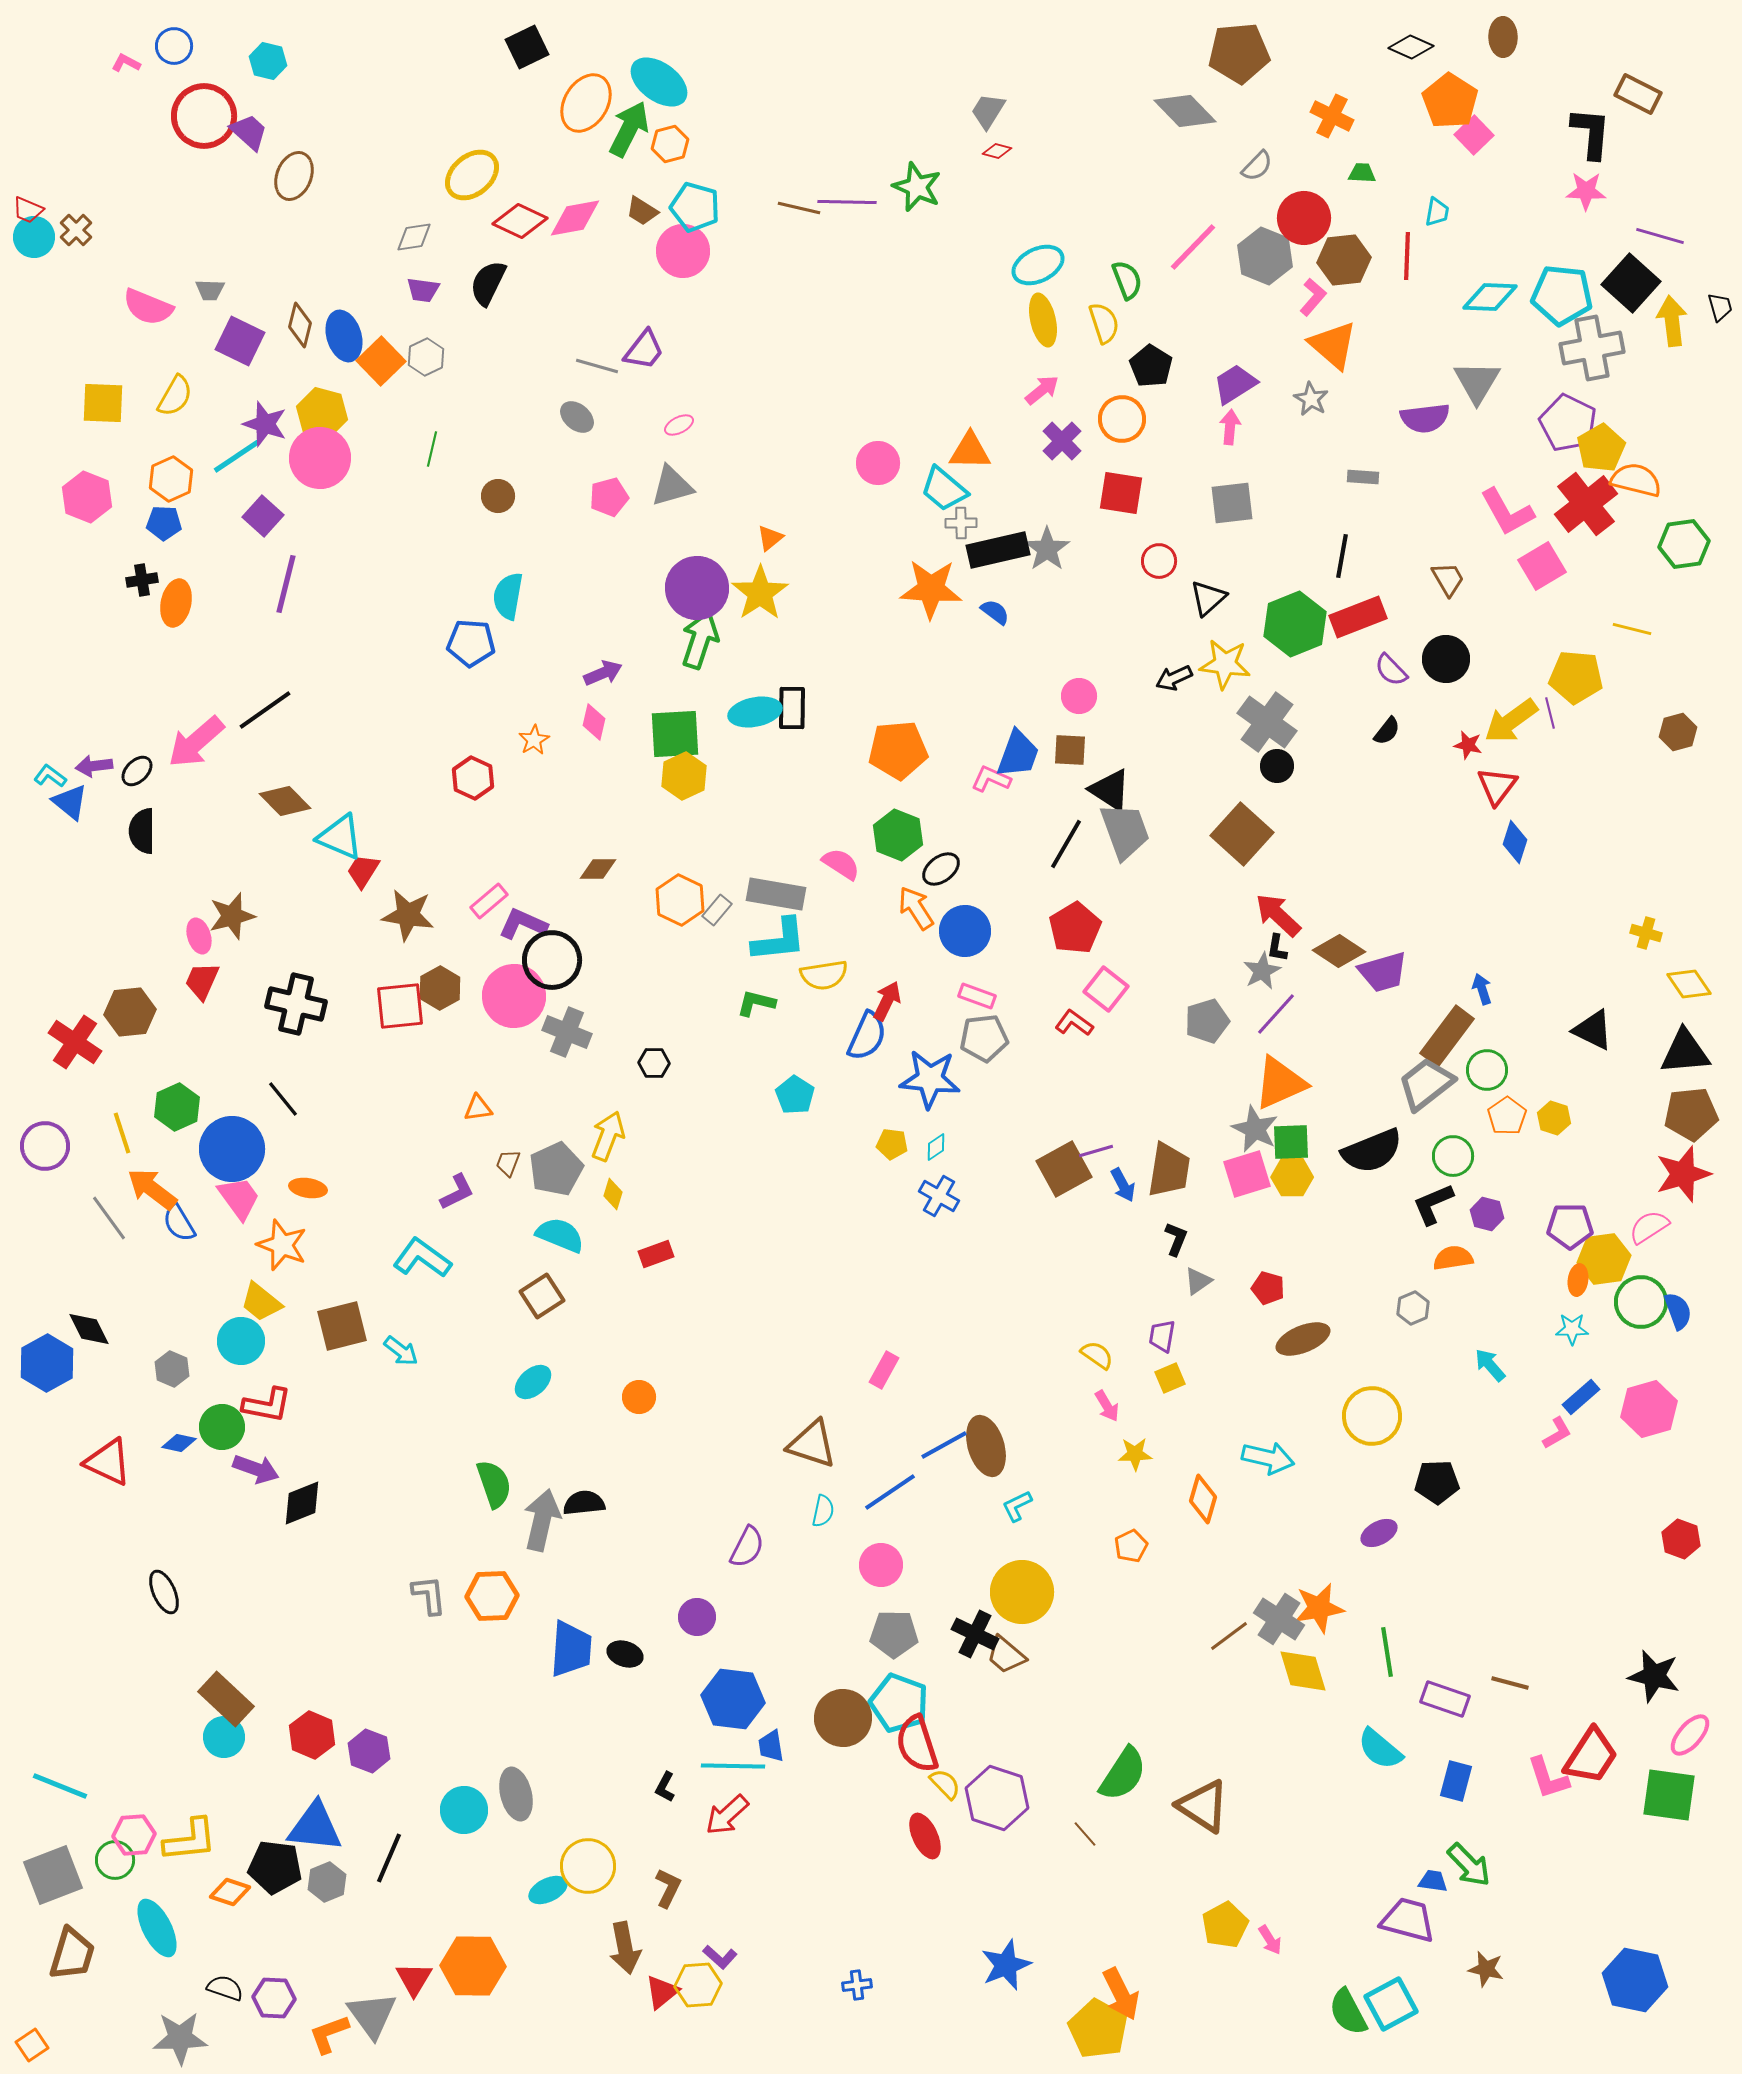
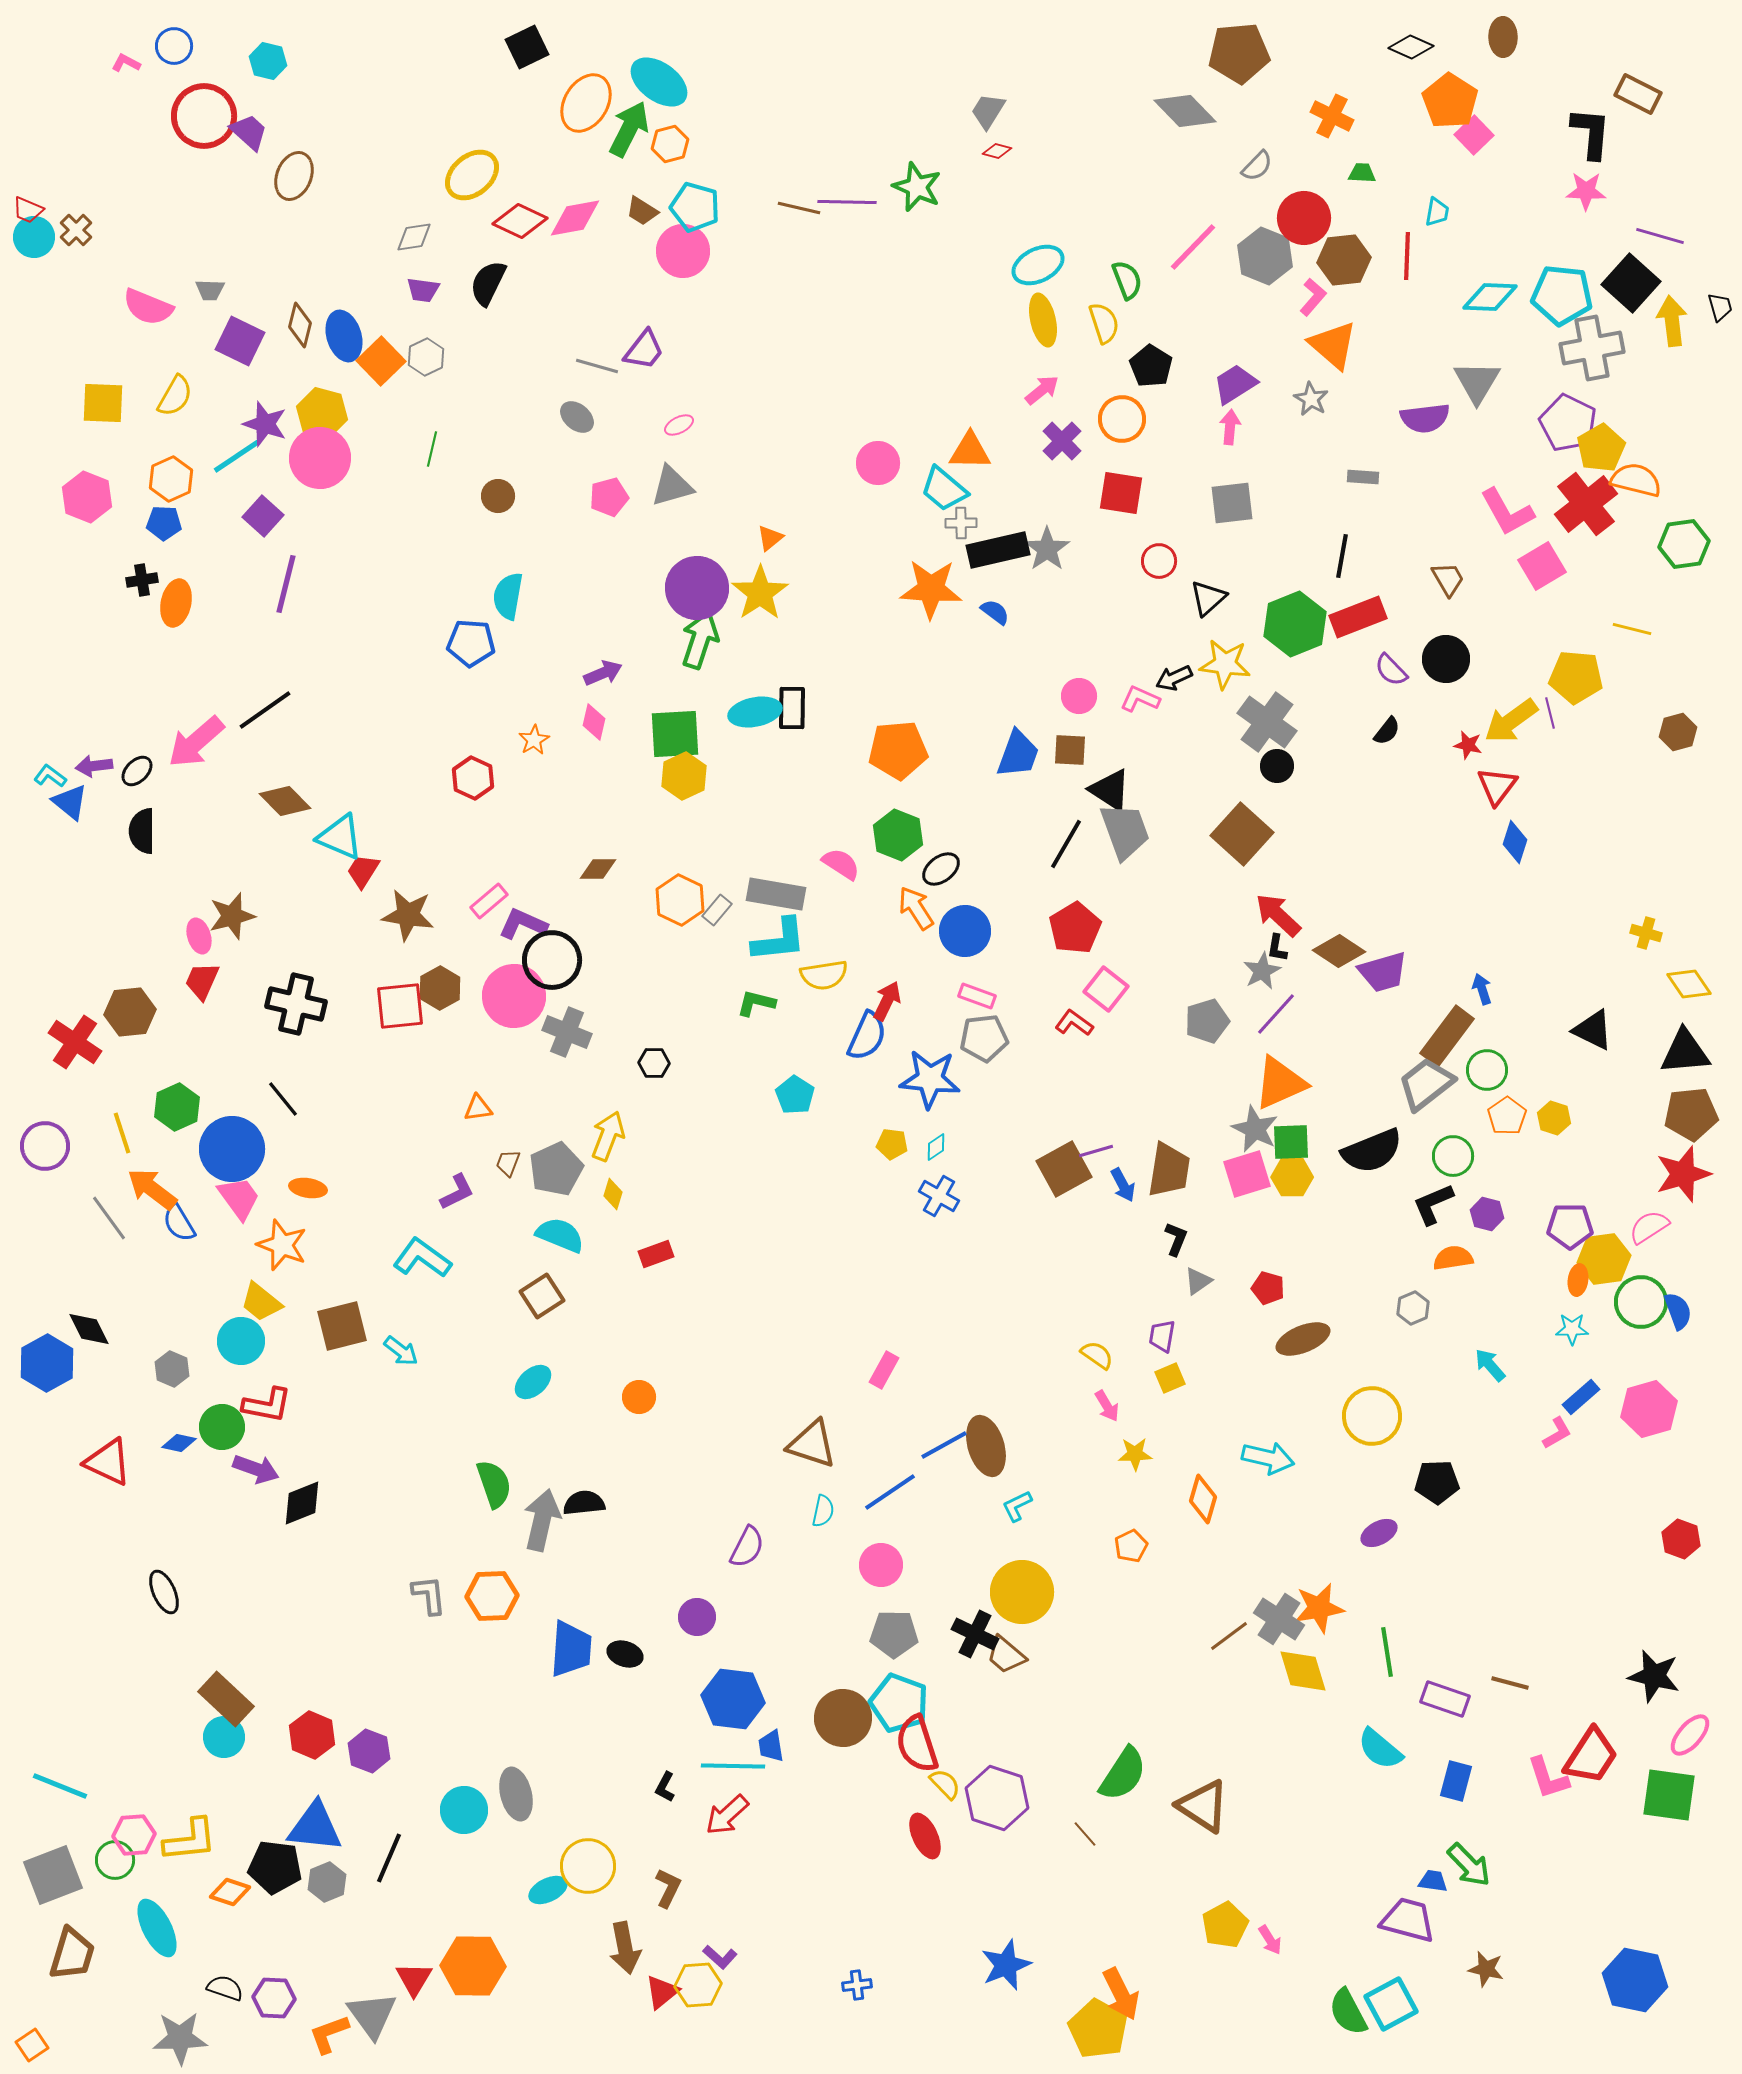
pink L-shape at (991, 779): moved 149 px right, 80 px up
